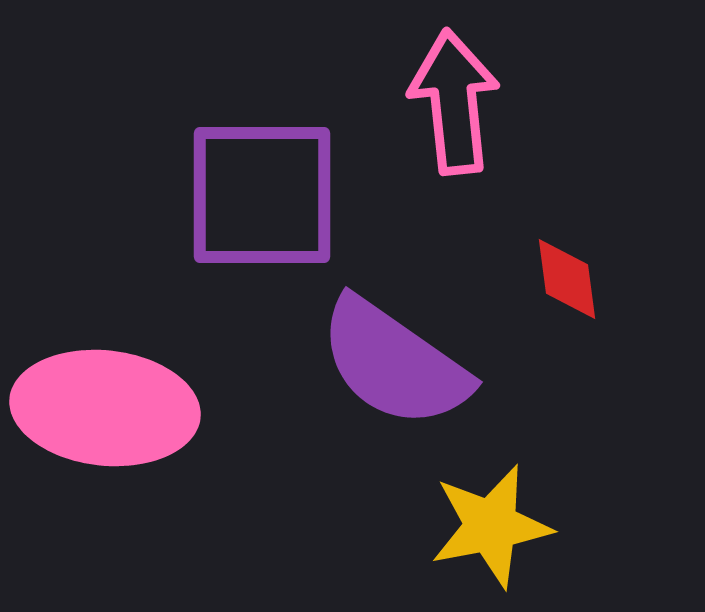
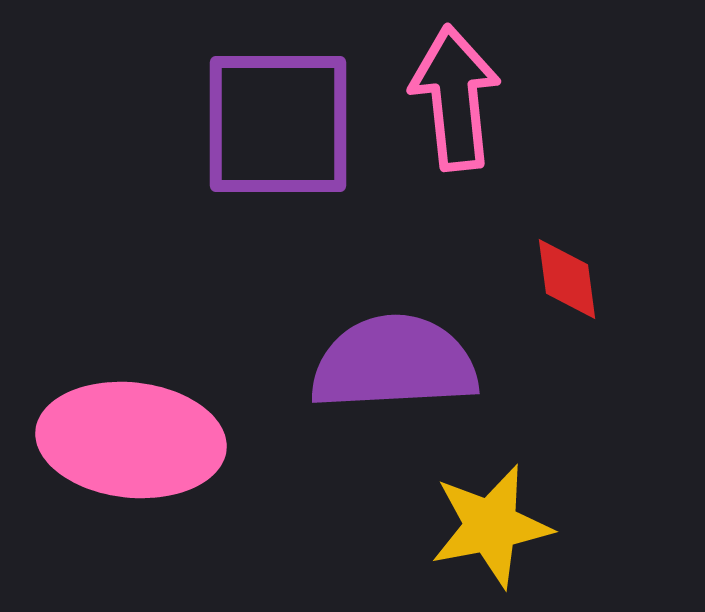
pink arrow: moved 1 px right, 4 px up
purple square: moved 16 px right, 71 px up
purple semicircle: rotated 142 degrees clockwise
pink ellipse: moved 26 px right, 32 px down
